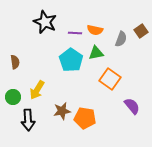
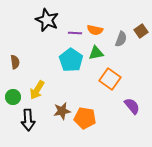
black star: moved 2 px right, 2 px up
